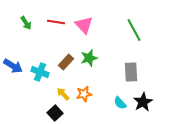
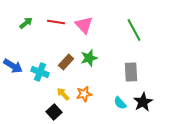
green arrow: rotated 96 degrees counterclockwise
black square: moved 1 px left, 1 px up
